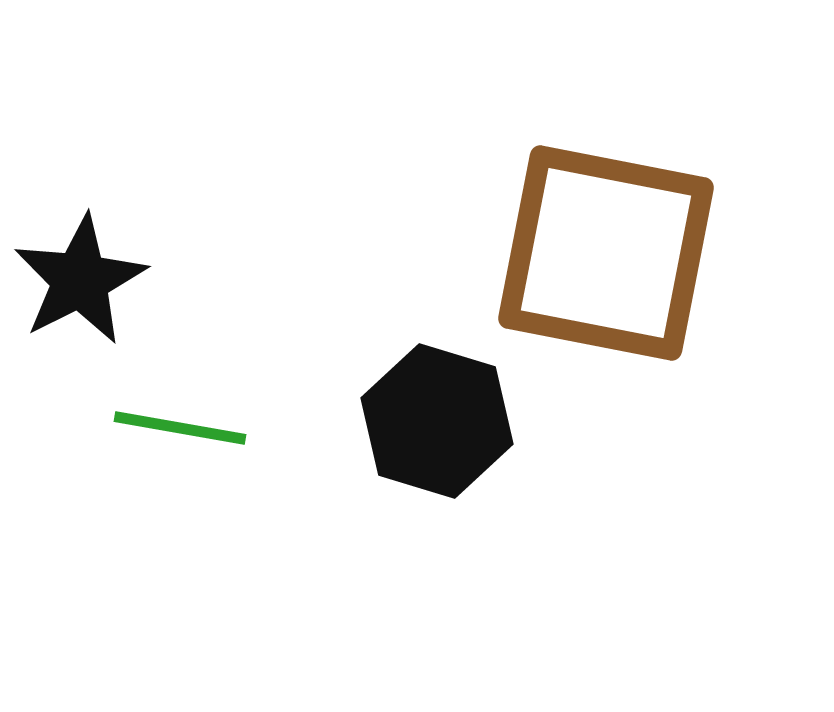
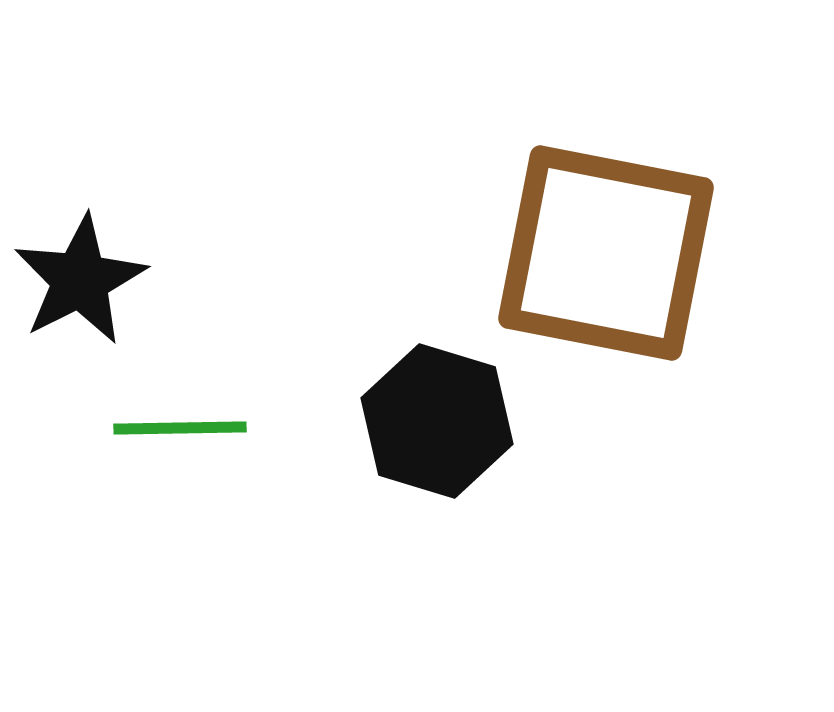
green line: rotated 11 degrees counterclockwise
